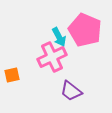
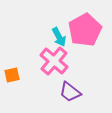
pink pentagon: rotated 20 degrees clockwise
pink cross: moved 2 px right, 4 px down; rotated 24 degrees counterclockwise
purple trapezoid: moved 1 px left, 1 px down
